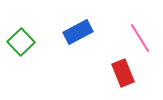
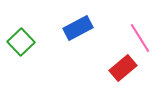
blue rectangle: moved 4 px up
red rectangle: moved 5 px up; rotated 72 degrees clockwise
